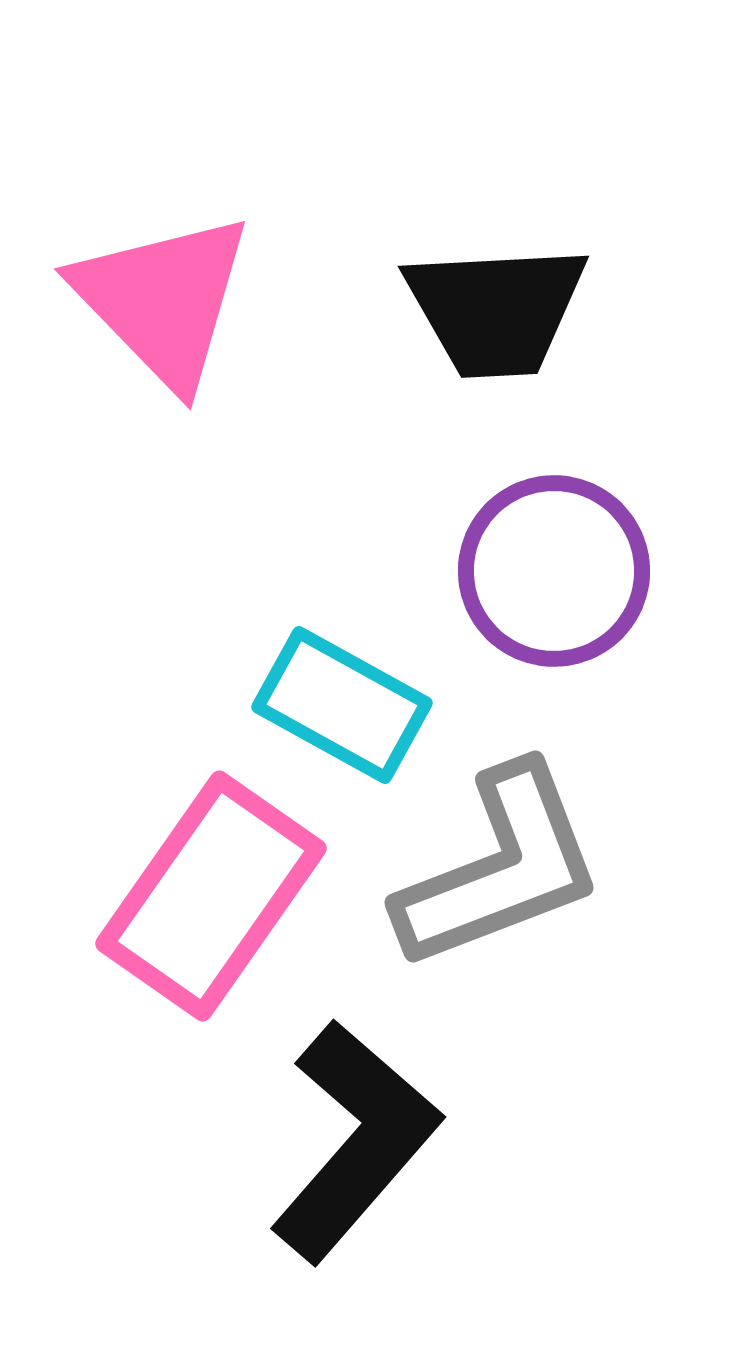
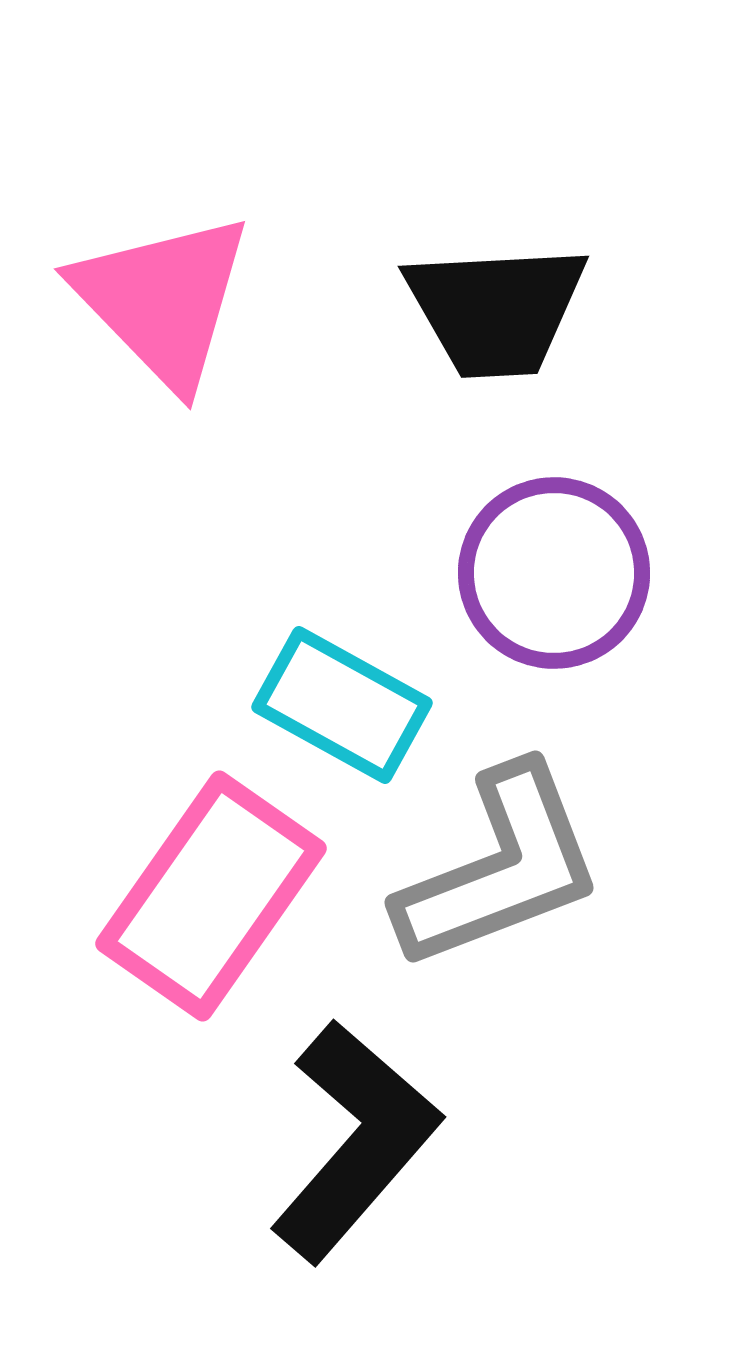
purple circle: moved 2 px down
